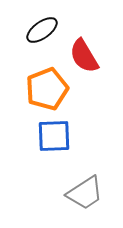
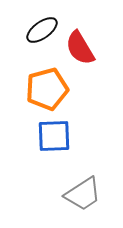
red semicircle: moved 4 px left, 8 px up
orange pentagon: rotated 6 degrees clockwise
gray trapezoid: moved 2 px left, 1 px down
